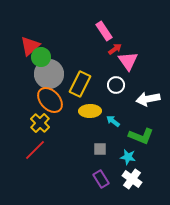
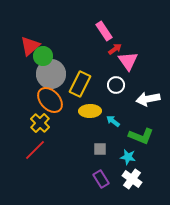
green circle: moved 2 px right, 1 px up
gray circle: moved 2 px right
